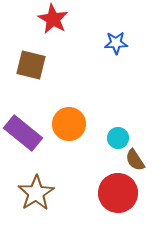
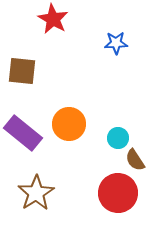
brown square: moved 9 px left, 6 px down; rotated 8 degrees counterclockwise
